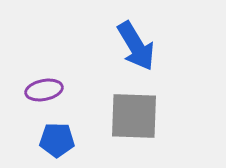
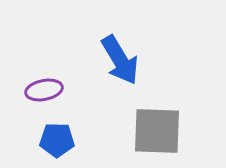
blue arrow: moved 16 px left, 14 px down
gray square: moved 23 px right, 15 px down
